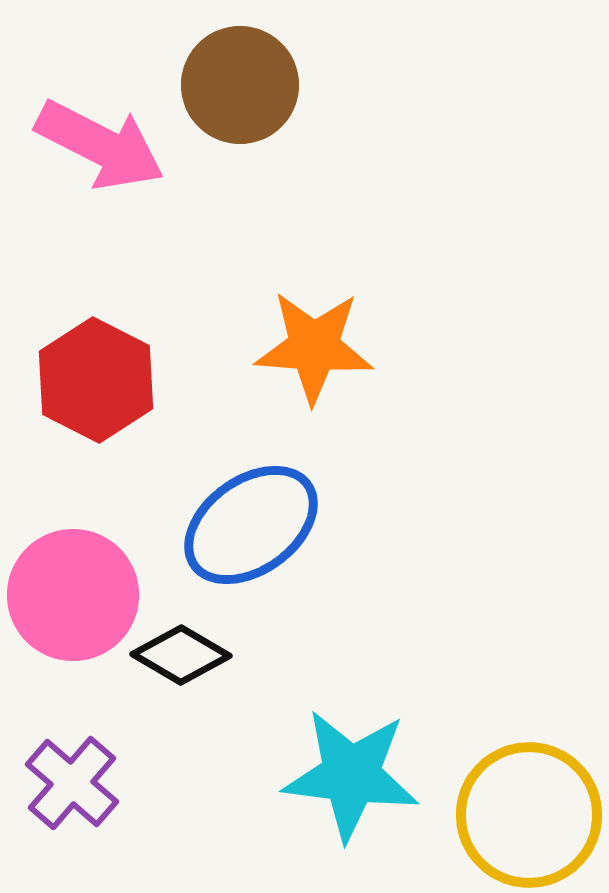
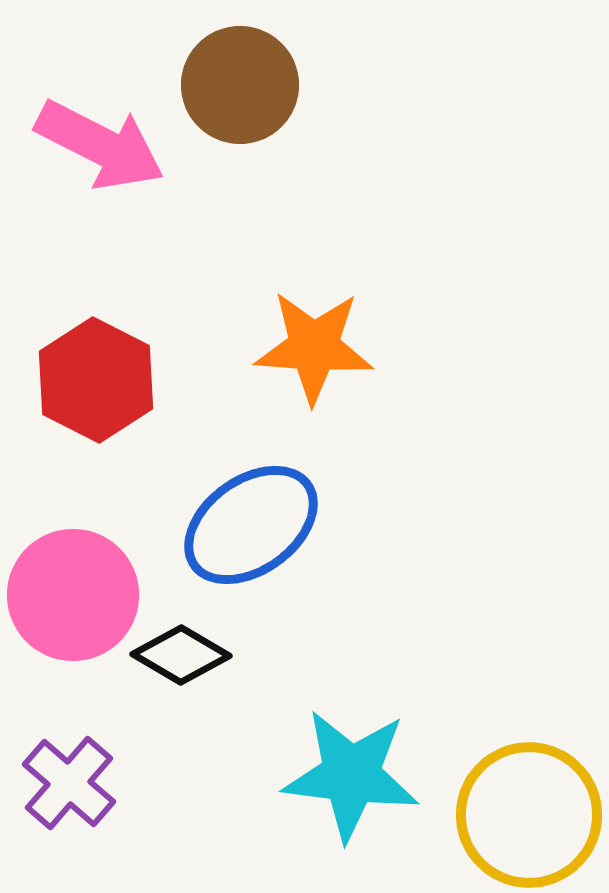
purple cross: moved 3 px left
